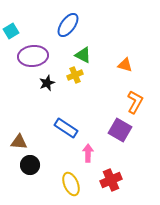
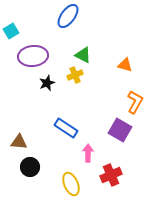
blue ellipse: moved 9 px up
black circle: moved 2 px down
red cross: moved 5 px up
